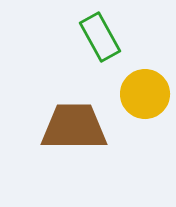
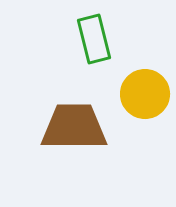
green rectangle: moved 6 px left, 2 px down; rotated 15 degrees clockwise
